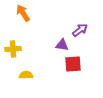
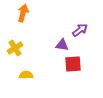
orange arrow: rotated 48 degrees clockwise
yellow cross: moved 2 px right, 1 px up; rotated 28 degrees counterclockwise
